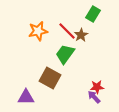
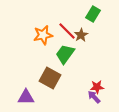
orange star: moved 5 px right, 4 px down
